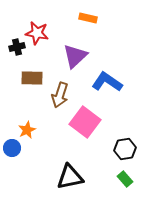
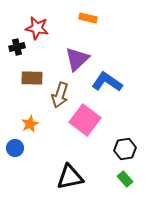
red star: moved 5 px up
purple triangle: moved 2 px right, 3 px down
pink square: moved 2 px up
orange star: moved 3 px right, 6 px up
blue circle: moved 3 px right
